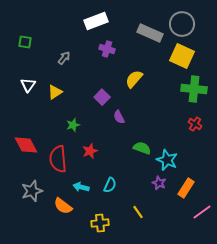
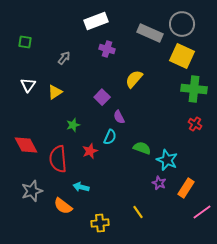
cyan semicircle: moved 48 px up
